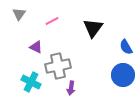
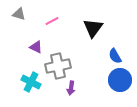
gray triangle: rotated 48 degrees counterclockwise
blue semicircle: moved 11 px left, 9 px down
blue circle: moved 3 px left, 5 px down
